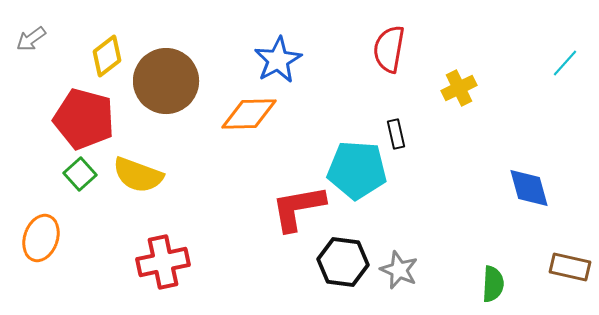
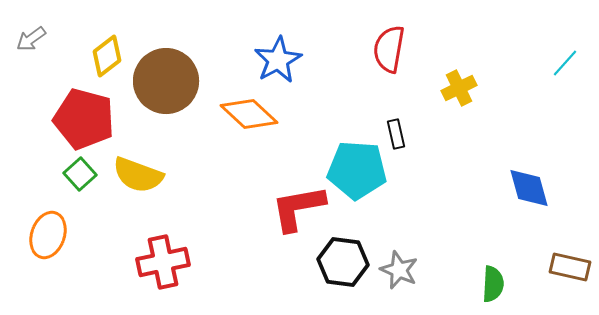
orange diamond: rotated 44 degrees clockwise
orange ellipse: moved 7 px right, 3 px up
